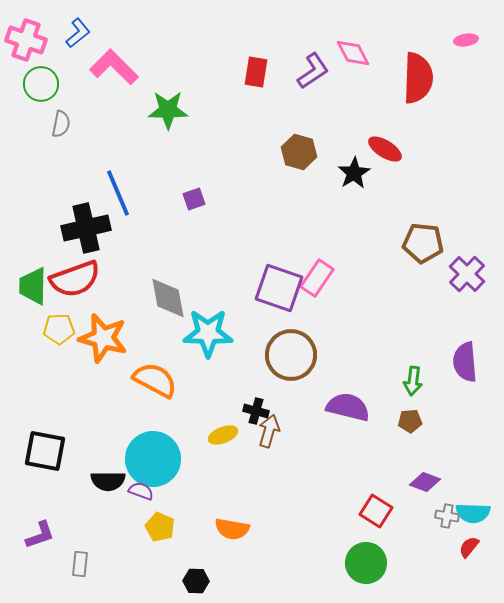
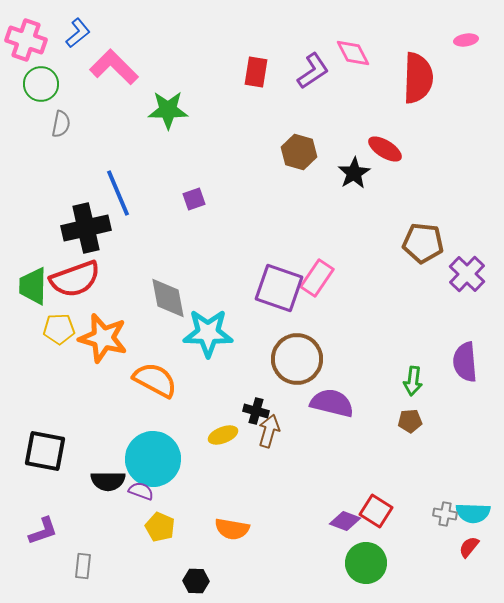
brown circle at (291, 355): moved 6 px right, 4 px down
purple semicircle at (348, 407): moved 16 px left, 4 px up
purple diamond at (425, 482): moved 80 px left, 39 px down
gray cross at (447, 516): moved 2 px left, 2 px up
purple L-shape at (40, 535): moved 3 px right, 4 px up
gray rectangle at (80, 564): moved 3 px right, 2 px down
